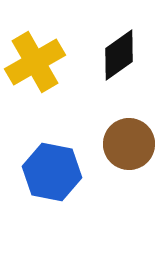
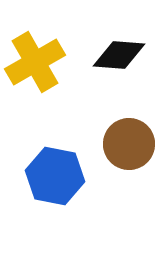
black diamond: rotated 40 degrees clockwise
blue hexagon: moved 3 px right, 4 px down
